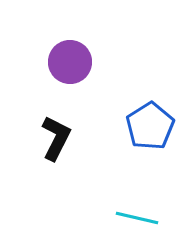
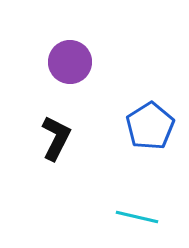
cyan line: moved 1 px up
